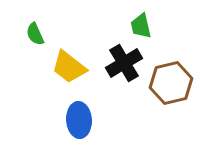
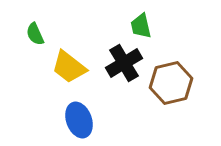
blue ellipse: rotated 16 degrees counterclockwise
